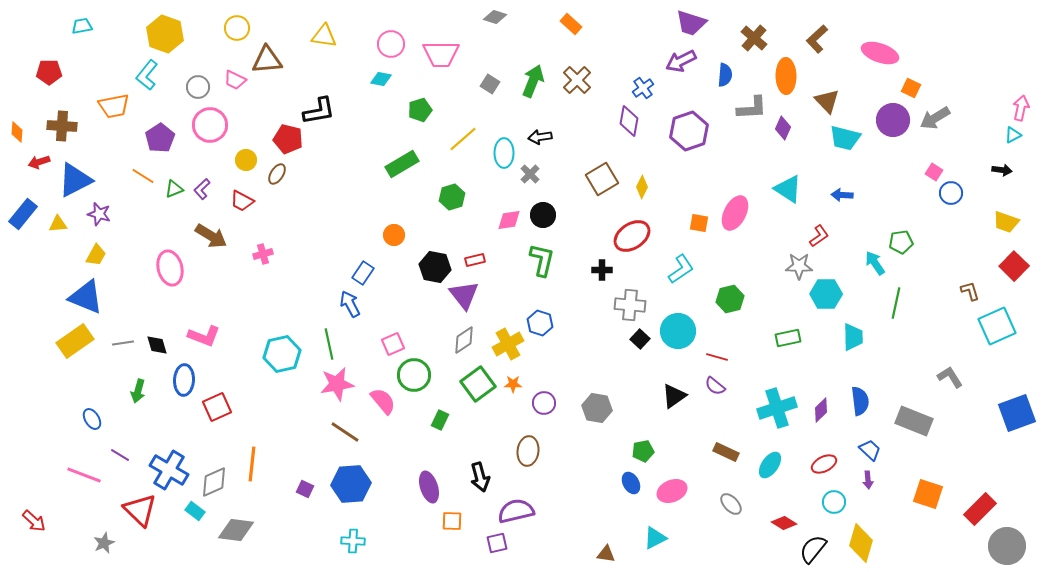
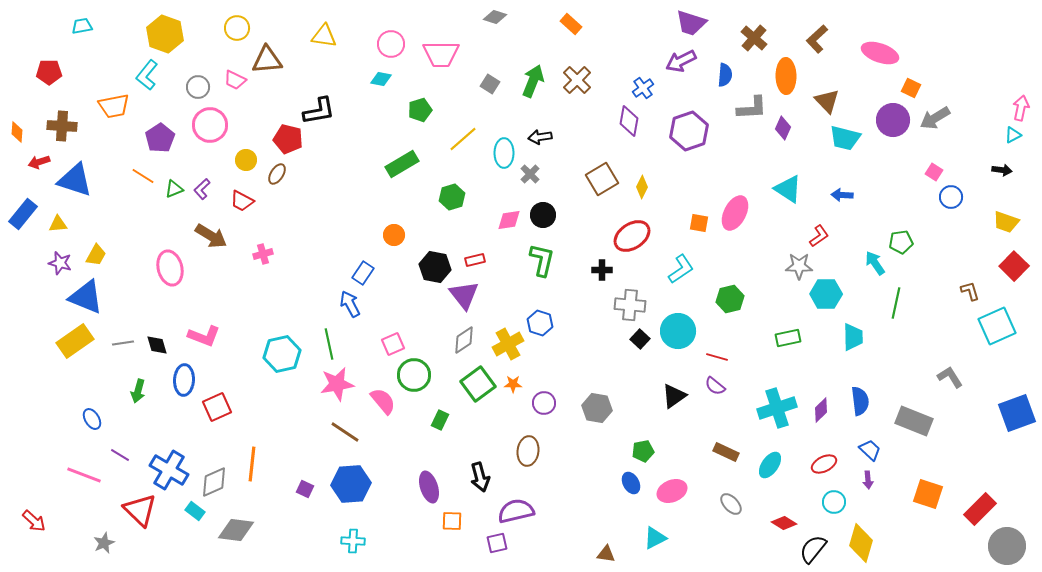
blue triangle at (75, 180): rotated 45 degrees clockwise
blue circle at (951, 193): moved 4 px down
purple star at (99, 214): moved 39 px left, 49 px down
